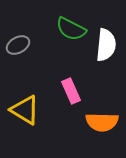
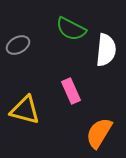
white semicircle: moved 5 px down
yellow triangle: rotated 16 degrees counterclockwise
orange semicircle: moved 3 px left, 11 px down; rotated 120 degrees clockwise
